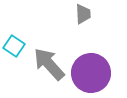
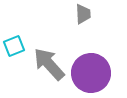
cyan square: rotated 35 degrees clockwise
